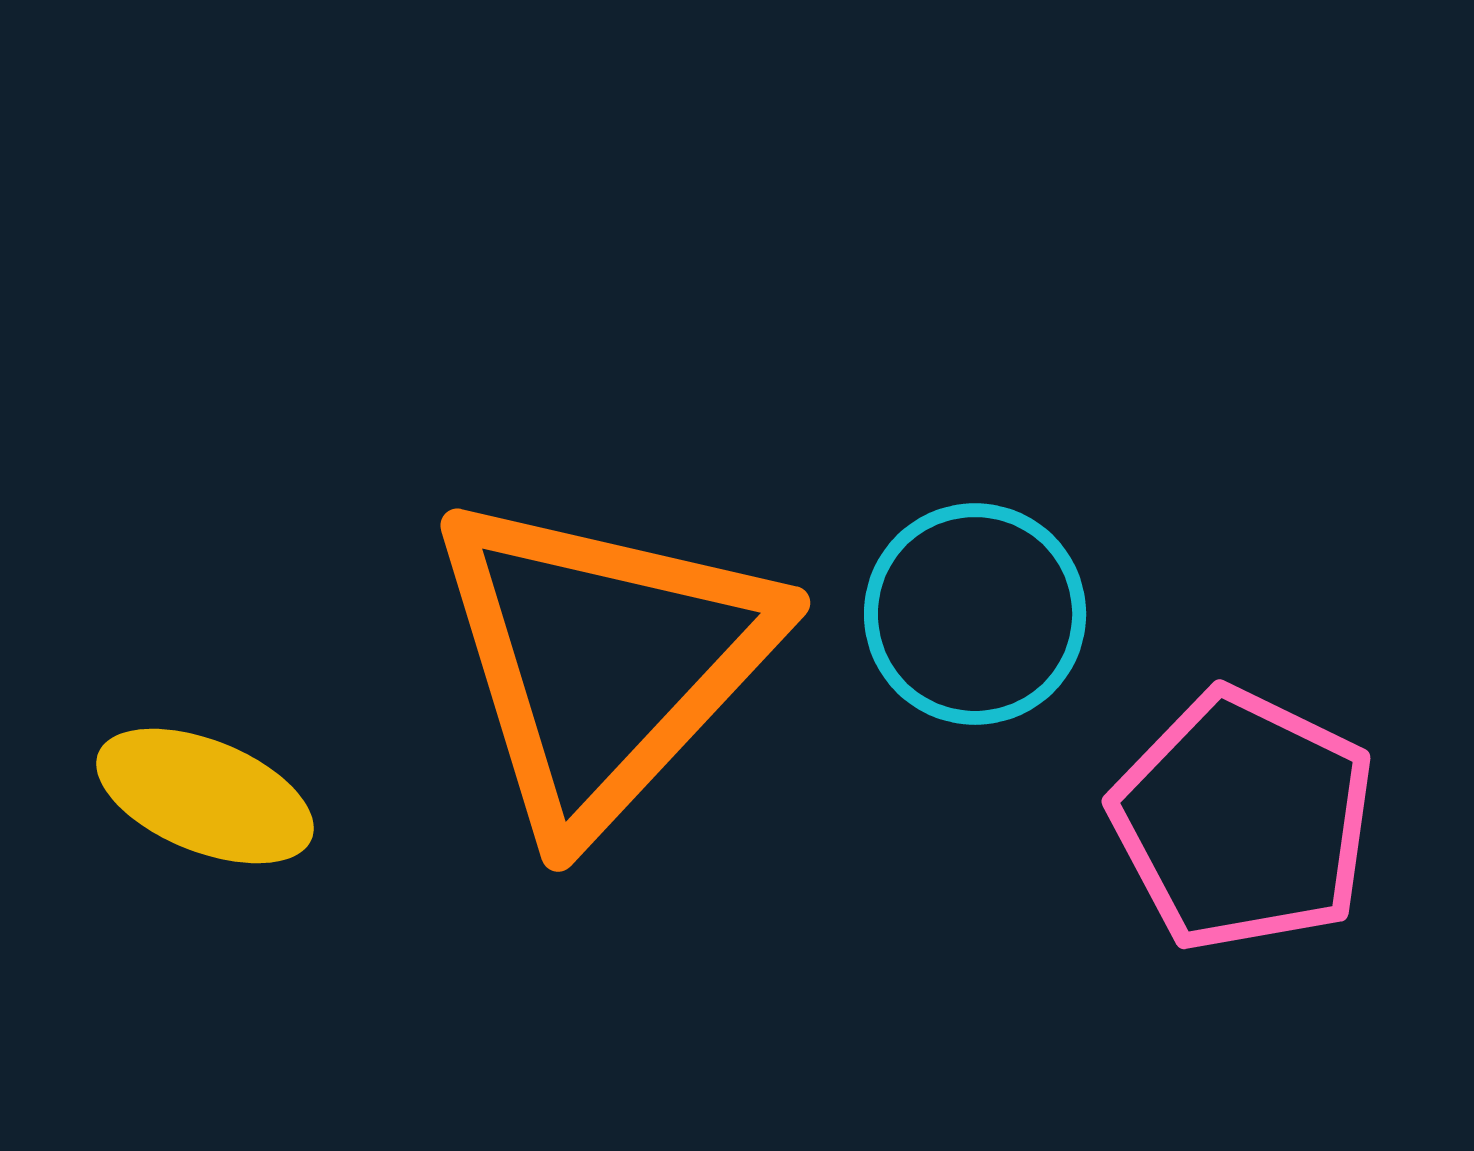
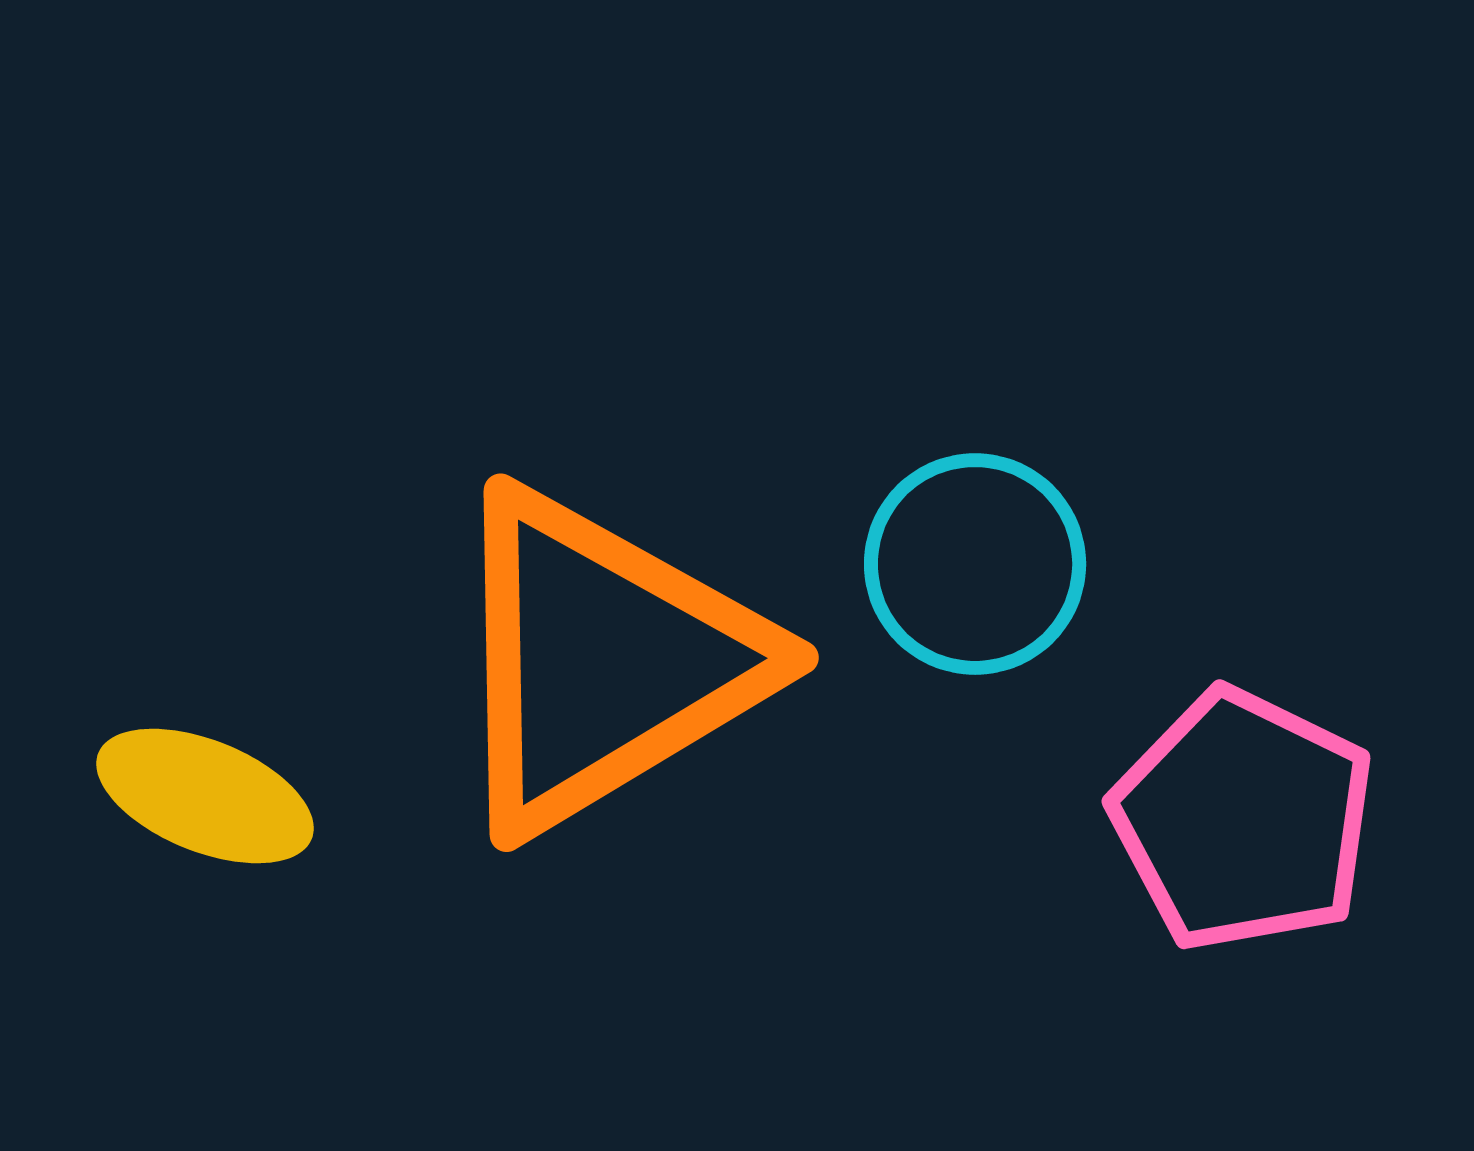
cyan circle: moved 50 px up
orange triangle: rotated 16 degrees clockwise
